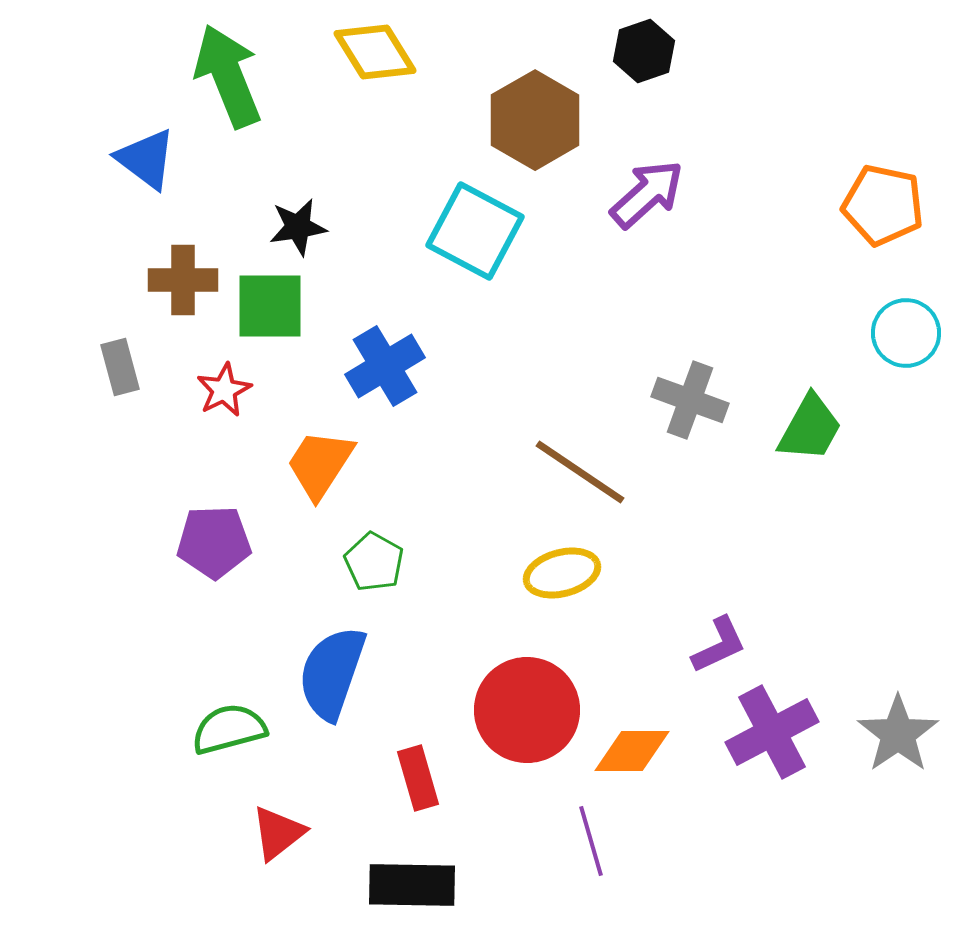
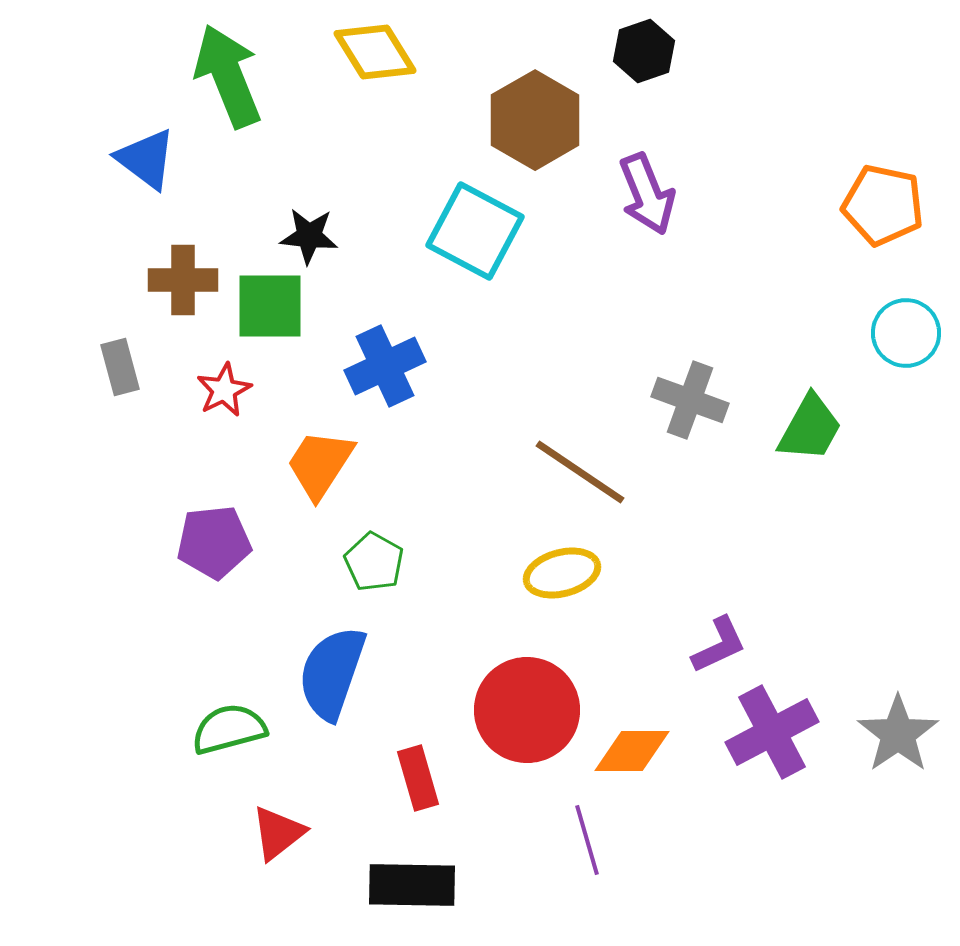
purple arrow: rotated 110 degrees clockwise
black star: moved 11 px right, 9 px down; rotated 14 degrees clockwise
blue cross: rotated 6 degrees clockwise
purple pentagon: rotated 4 degrees counterclockwise
purple line: moved 4 px left, 1 px up
